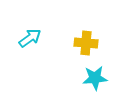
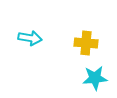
cyan arrow: rotated 45 degrees clockwise
